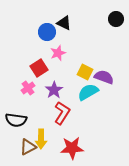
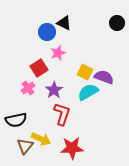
black circle: moved 1 px right, 4 px down
red L-shape: moved 1 px down; rotated 15 degrees counterclockwise
black semicircle: rotated 20 degrees counterclockwise
yellow arrow: rotated 66 degrees counterclockwise
brown triangle: moved 3 px left, 1 px up; rotated 24 degrees counterclockwise
